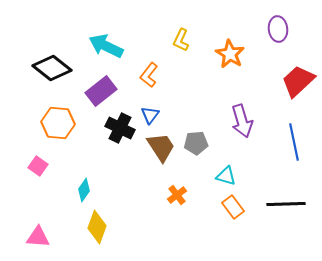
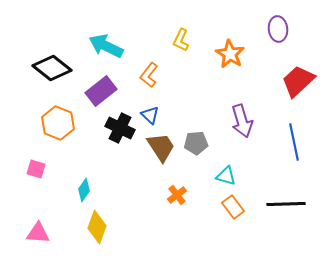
blue triangle: rotated 24 degrees counterclockwise
orange hexagon: rotated 16 degrees clockwise
pink square: moved 2 px left, 3 px down; rotated 18 degrees counterclockwise
pink triangle: moved 4 px up
